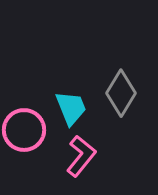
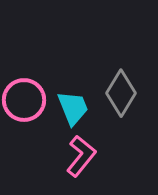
cyan trapezoid: moved 2 px right
pink circle: moved 30 px up
